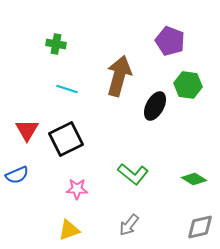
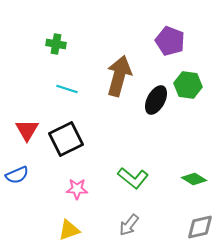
black ellipse: moved 1 px right, 6 px up
green L-shape: moved 4 px down
